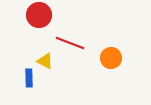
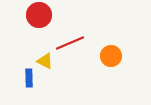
red line: rotated 44 degrees counterclockwise
orange circle: moved 2 px up
